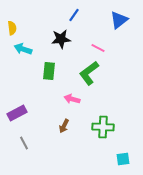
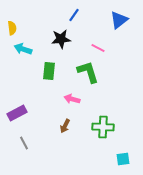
green L-shape: moved 1 px left, 1 px up; rotated 110 degrees clockwise
brown arrow: moved 1 px right
